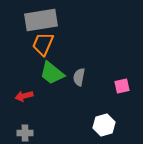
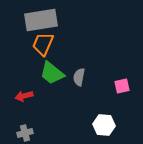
white hexagon: rotated 20 degrees clockwise
gray cross: rotated 14 degrees counterclockwise
